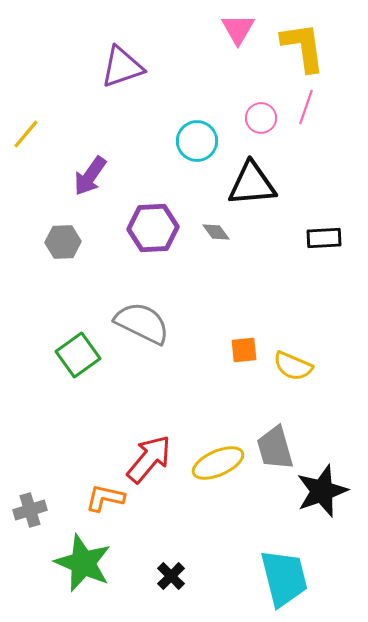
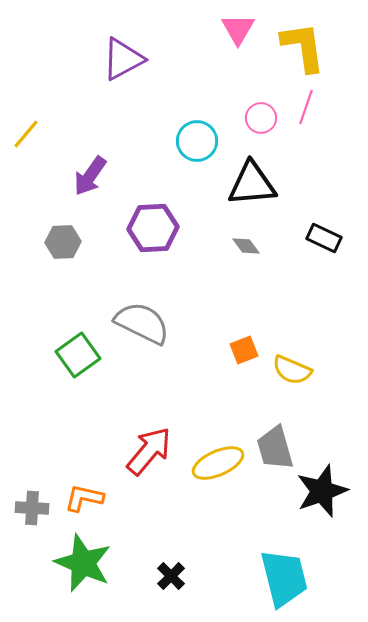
purple triangle: moved 1 px right, 8 px up; rotated 9 degrees counterclockwise
gray diamond: moved 30 px right, 14 px down
black rectangle: rotated 28 degrees clockwise
orange square: rotated 16 degrees counterclockwise
yellow semicircle: moved 1 px left, 4 px down
red arrow: moved 8 px up
orange L-shape: moved 21 px left
gray cross: moved 2 px right, 2 px up; rotated 20 degrees clockwise
